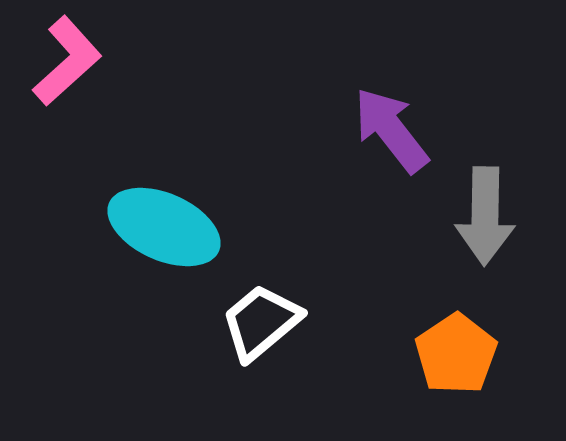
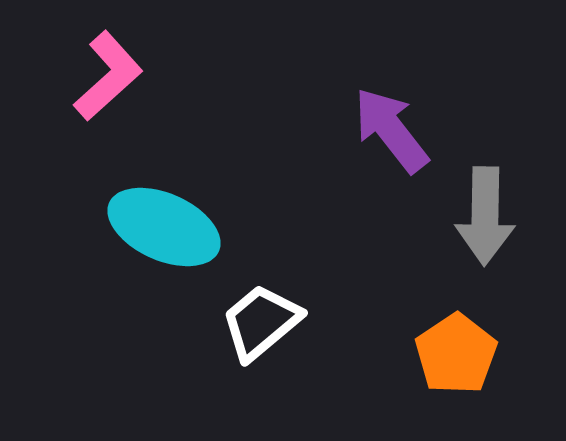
pink L-shape: moved 41 px right, 15 px down
